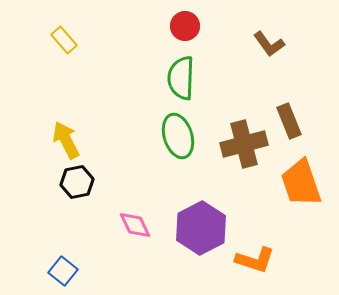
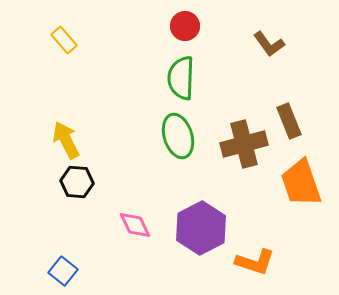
black hexagon: rotated 16 degrees clockwise
orange L-shape: moved 2 px down
